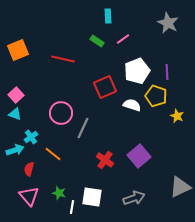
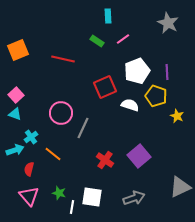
white semicircle: moved 2 px left
